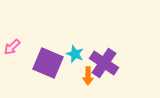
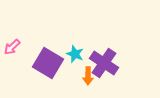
purple square: rotated 8 degrees clockwise
